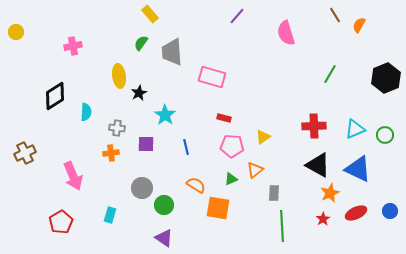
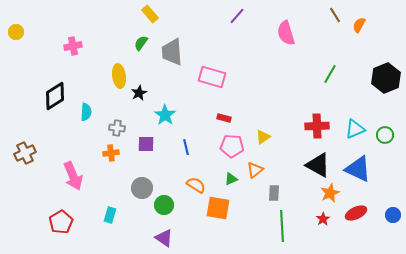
red cross at (314, 126): moved 3 px right
blue circle at (390, 211): moved 3 px right, 4 px down
